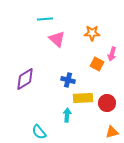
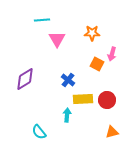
cyan line: moved 3 px left, 1 px down
pink triangle: rotated 18 degrees clockwise
blue cross: rotated 24 degrees clockwise
yellow rectangle: moved 1 px down
red circle: moved 3 px up
